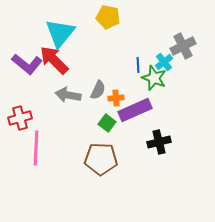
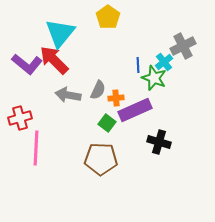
yellow pentagon: rotated 25 degrees clockwise
black cross: rotated 30 degrees clockwise
